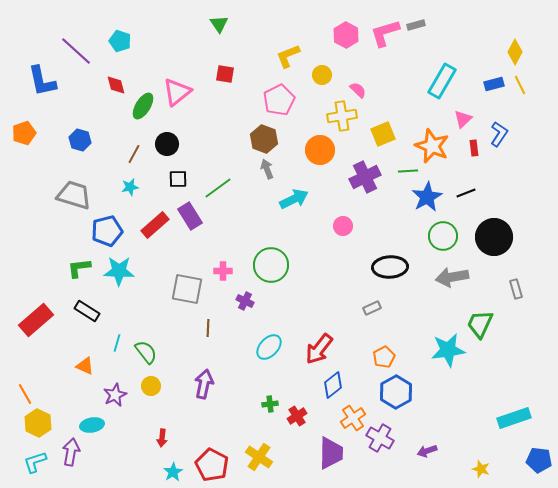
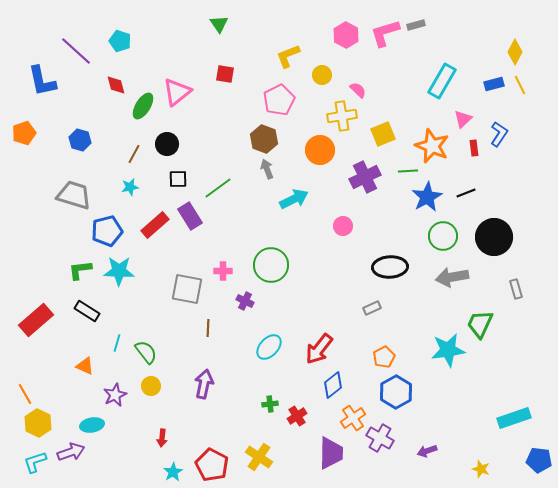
green L-shape at (79, 268): moved 1 px right, 2 px down
purple arrow at (71, 452): rotated 60 degrees clockwise
